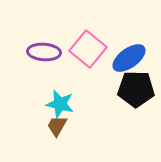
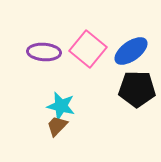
blue ellipse: moved 2 px right, 7 px up
black pentagon: moved 1 px right
cyan star: moved 1 px right, 2 px down
brown trapezoid: rotated 15 degrees clockwise
